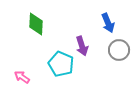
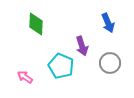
gray circle: moved 9 px left, 13 px down
cyan pentagon: moved 2 px down
pink arrow: moved 3 px right
